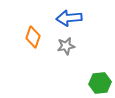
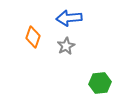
gray star: rotated 18 degrees counterclockwise
